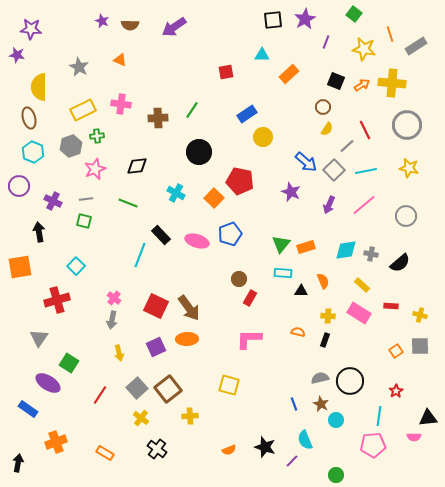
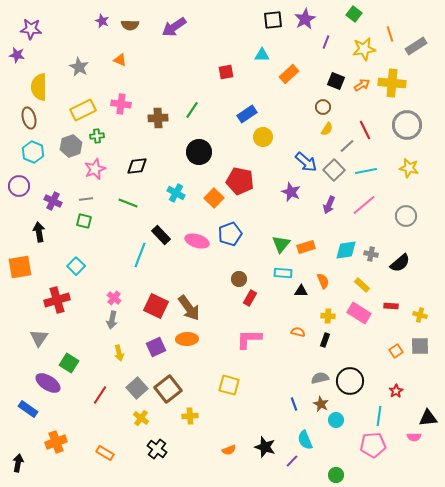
yellow star at (364, 49): rotated 20 degrees counterclockwise
